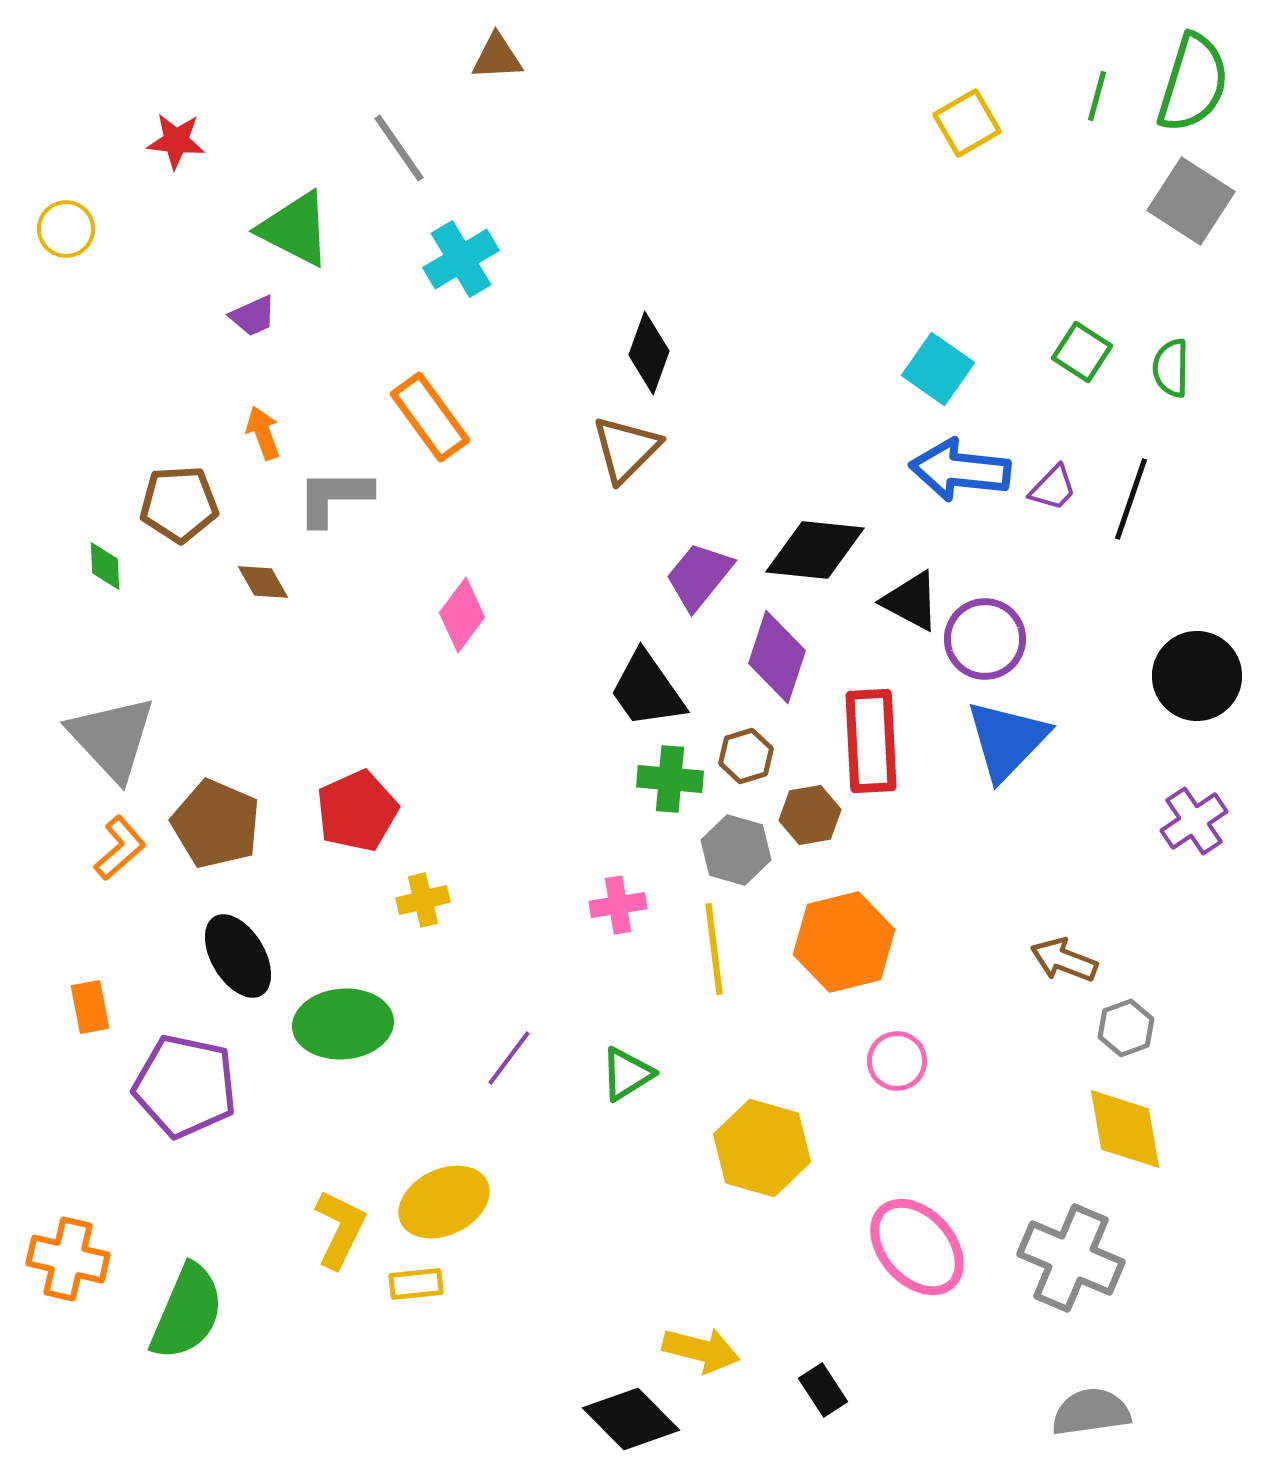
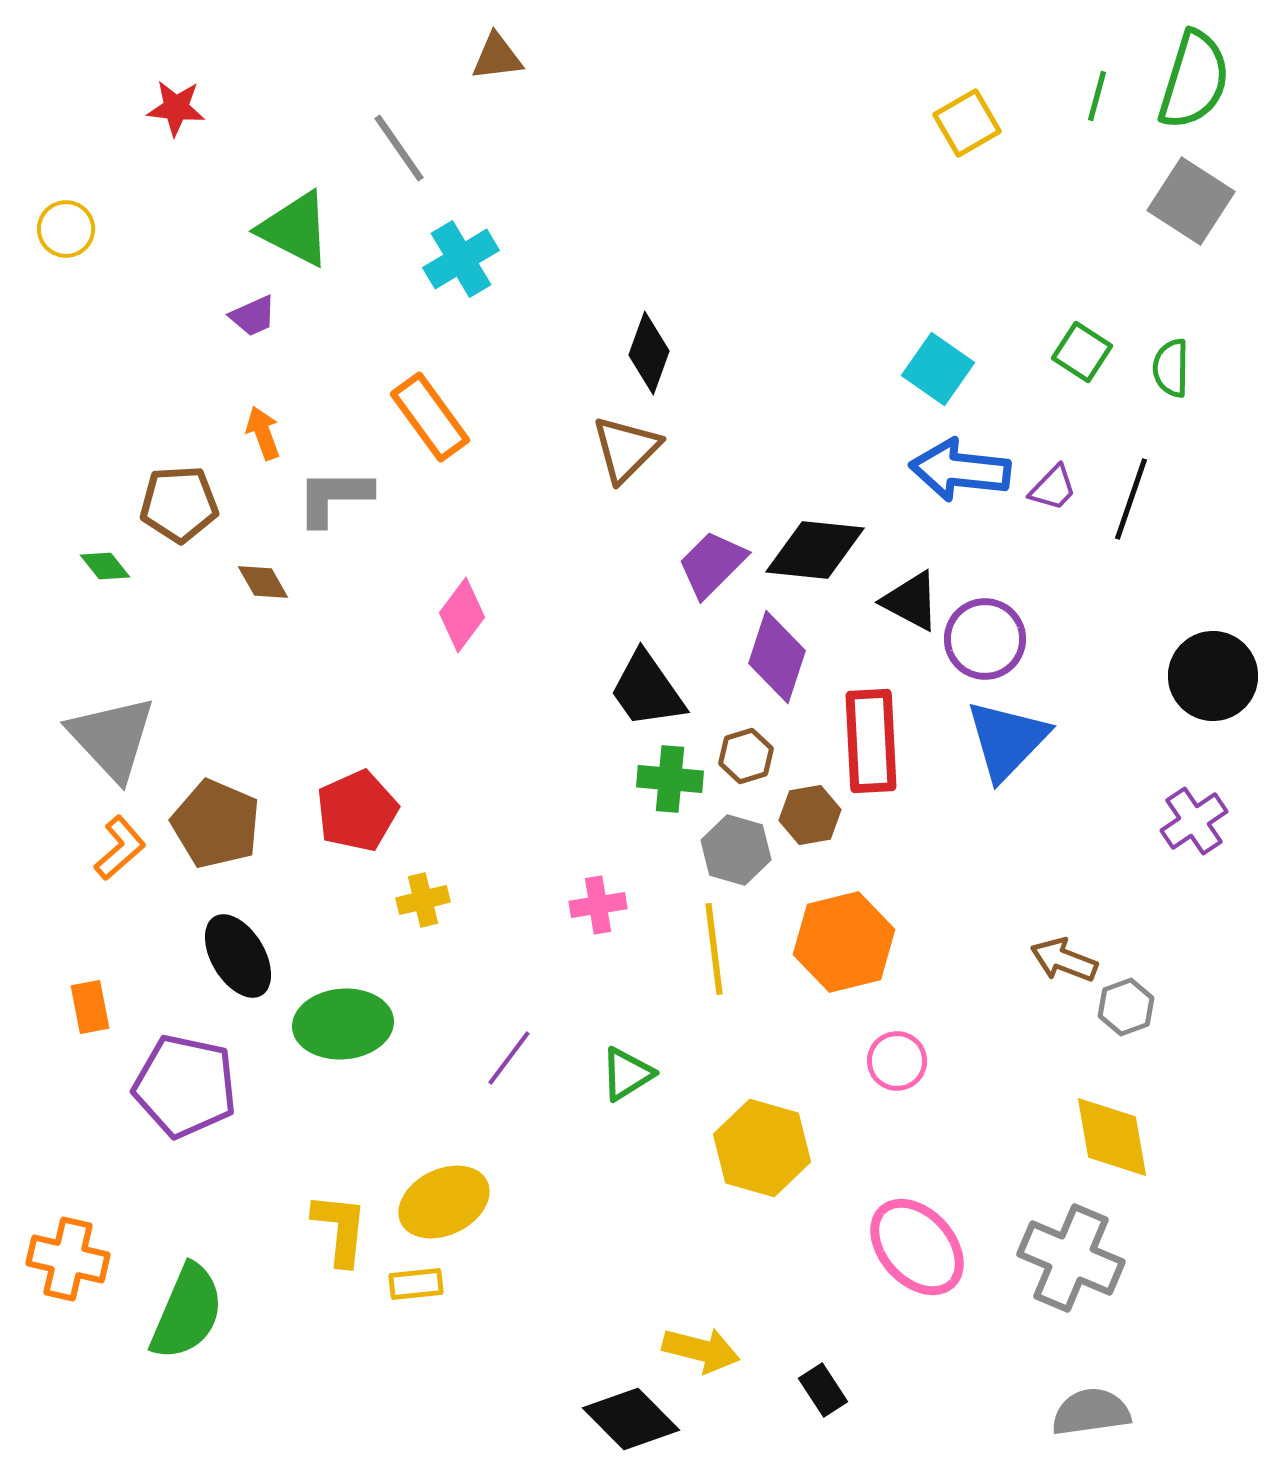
brown triangle at (497, 57): rotated 4 degrees counterclockwise
green semicircle at (1193, 83): moved 1 px right, 3 px up
red star at (176, 141): moved 33 px up
green diamond at (105, 566): rotated 36 degrees counterclockwise
purple trapezoid at (699, 576): moved 13 px right, 12 px up; rotated 6 degrees clockwise
black circle at (1197, 676): moved 16 px right
pink cross at (618, 905): moved 20 px left
gray hexagon at (1126, 1028): moved 21 px up
yellow diamond at (1125, 1129): moved 13 px left, 8 px down
yellow L-shape at (340, 1229): rotated 20 degrees counterclockwise
